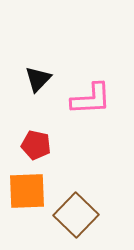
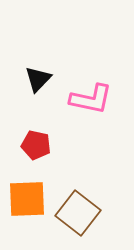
pink L-shape: rotated 15 degrees clockwise
orange square: moved 8 px down
brown square: moved 2 px right, 2 px up; rotated 6 degrees counterclockwise
